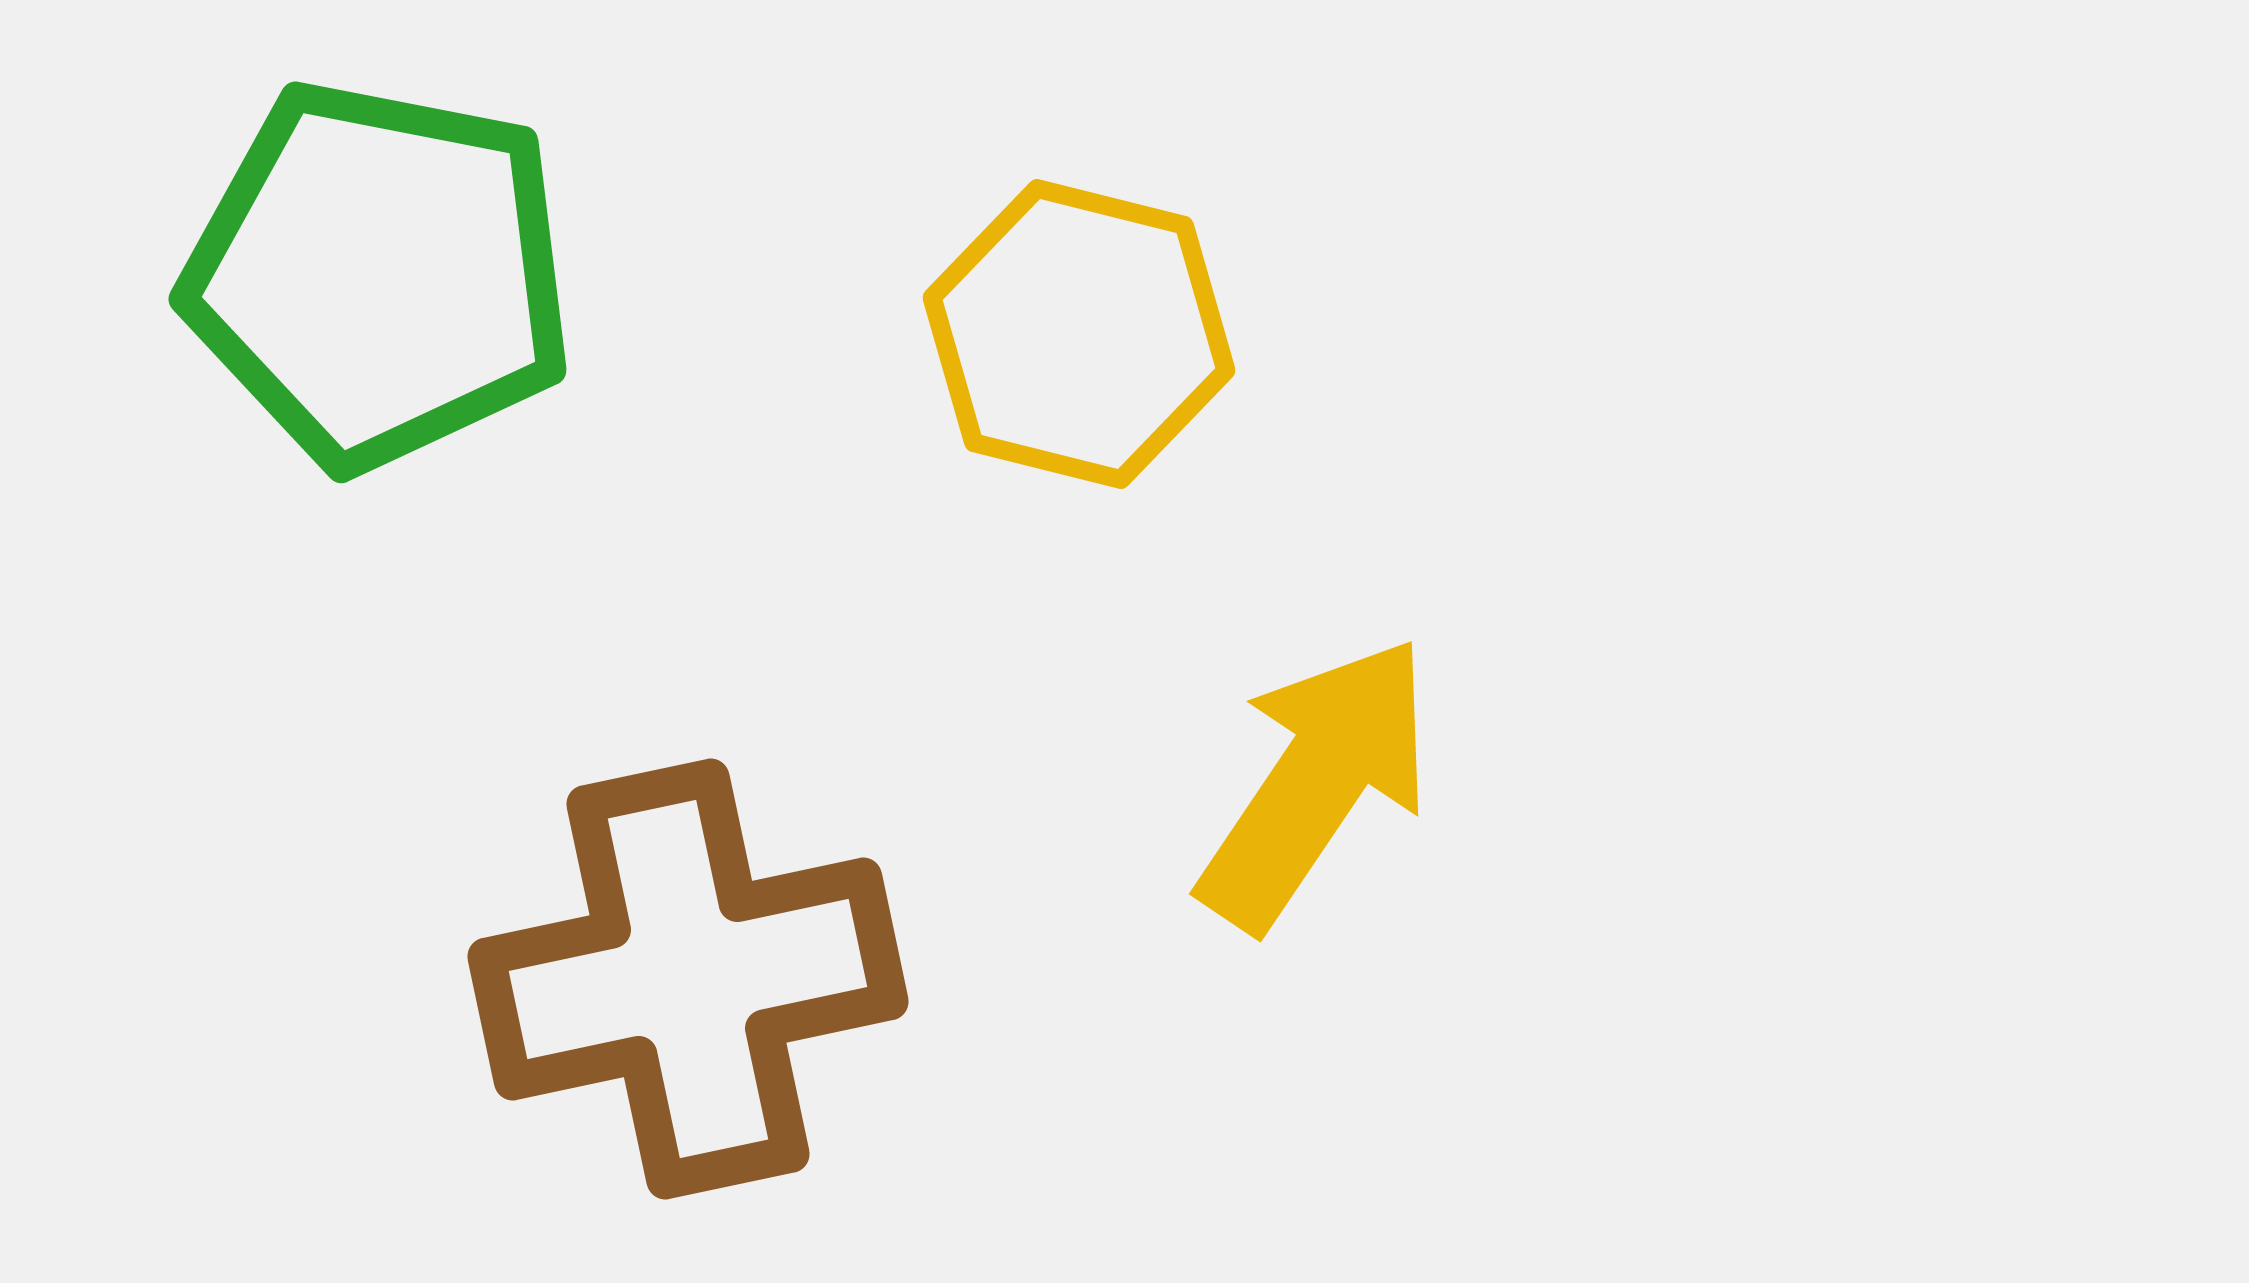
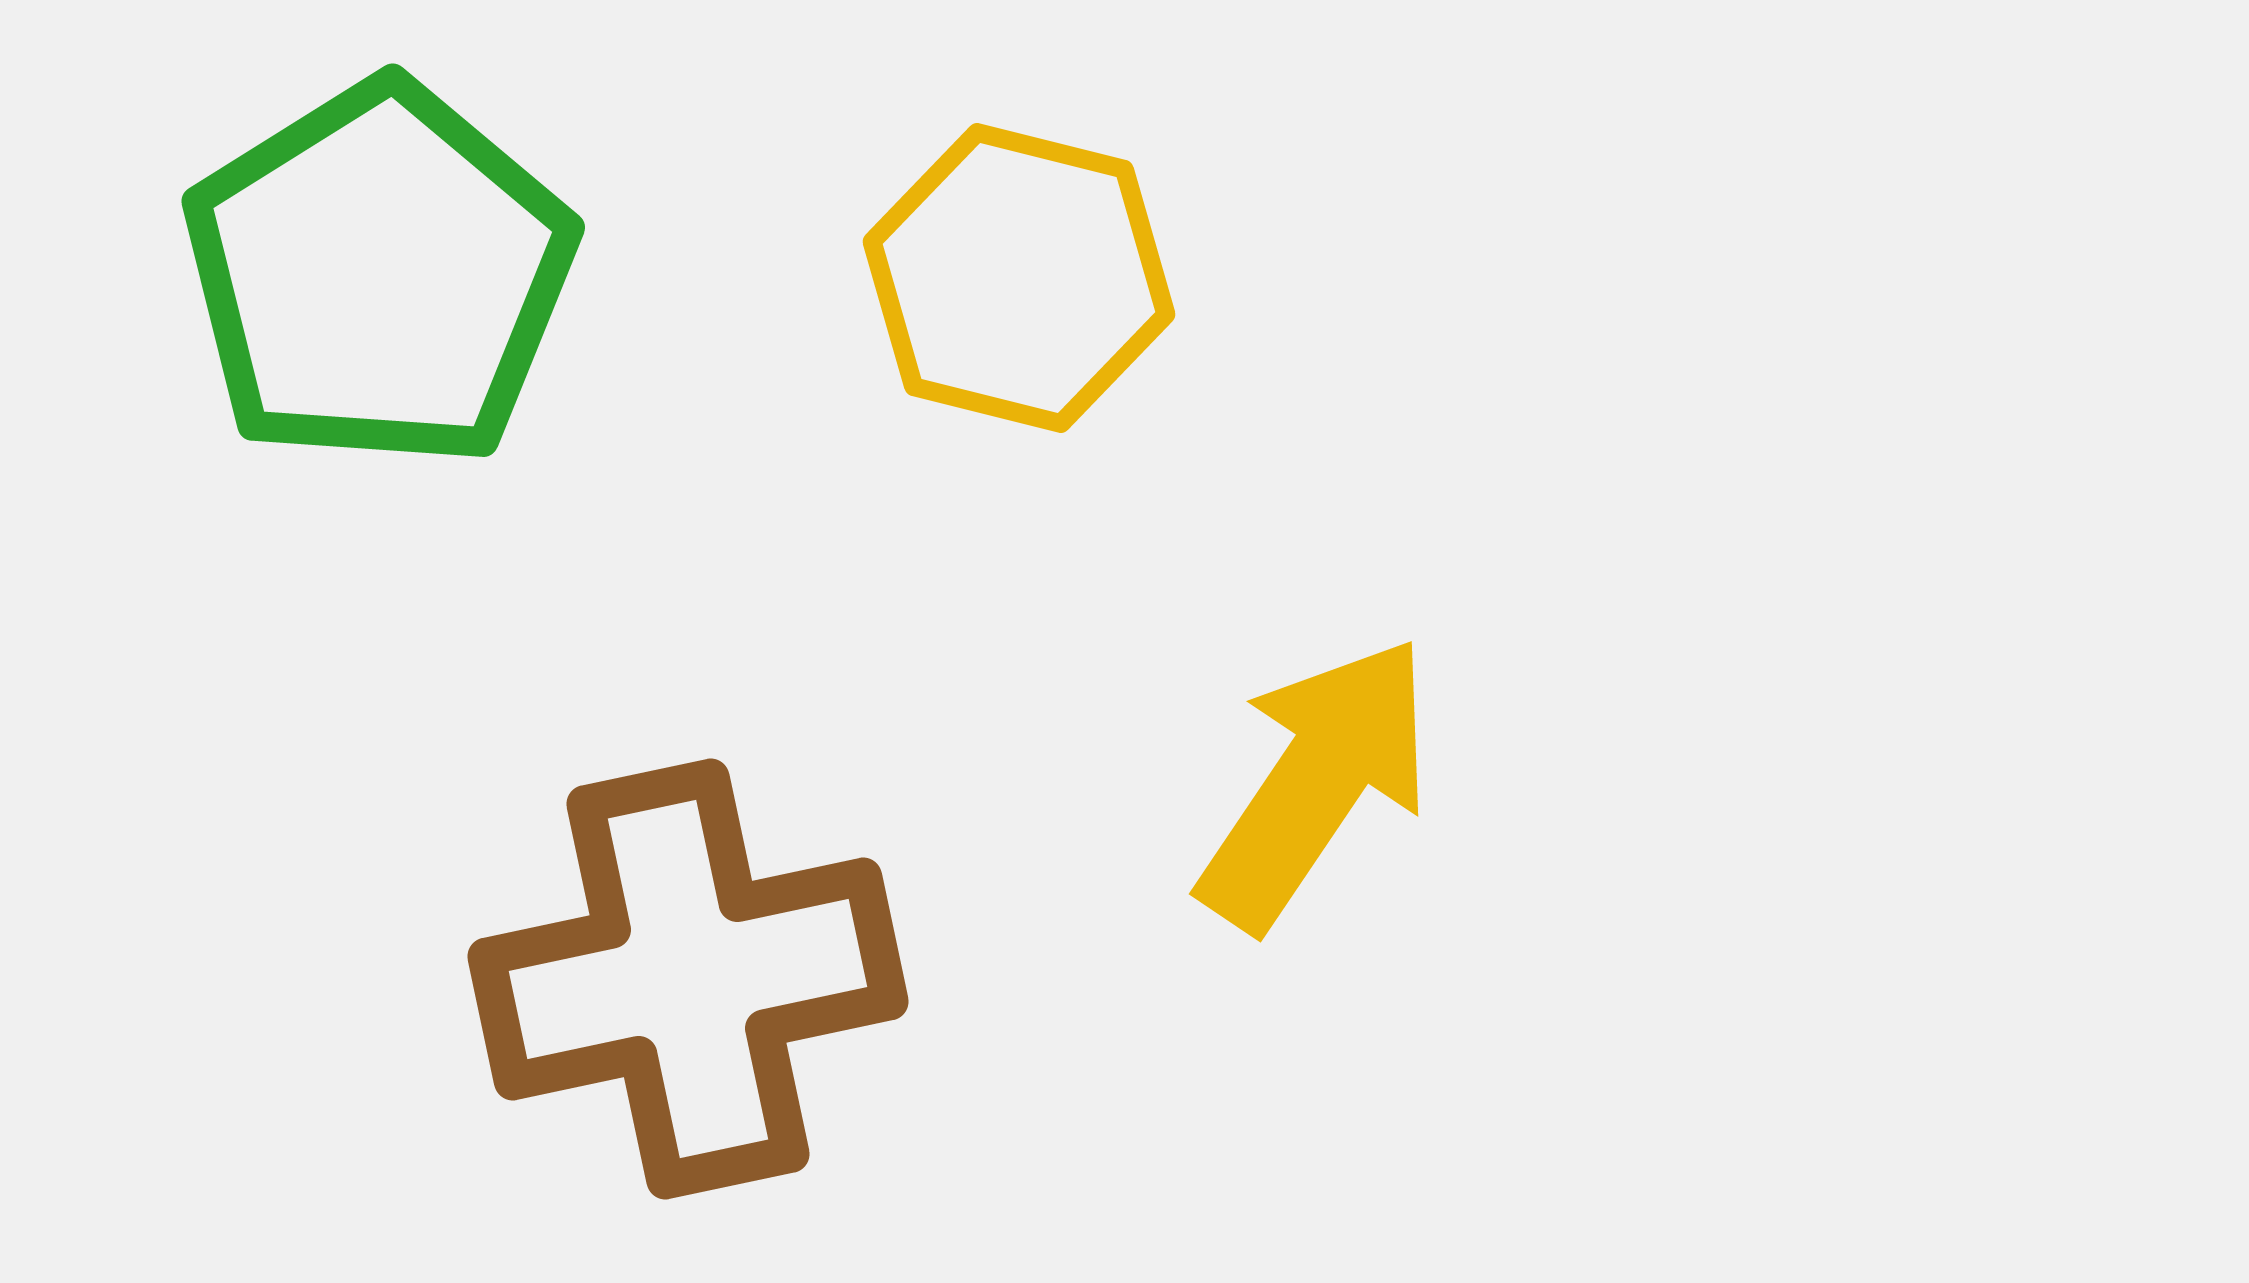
green pentagon: rotated 29 degrees clockwise
yellow hexagon: moved 60 px left, 56 px up
